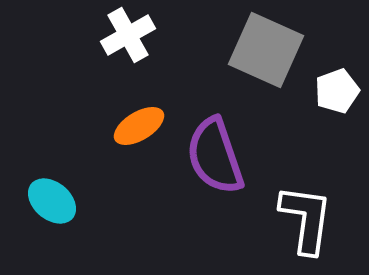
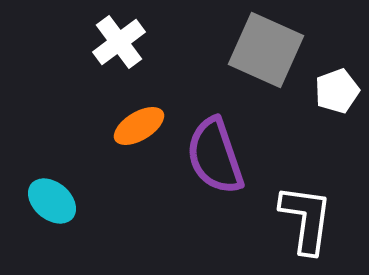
white cross: moved 9 px left, 7 px down; rotated 8 degrees counterclockwise
